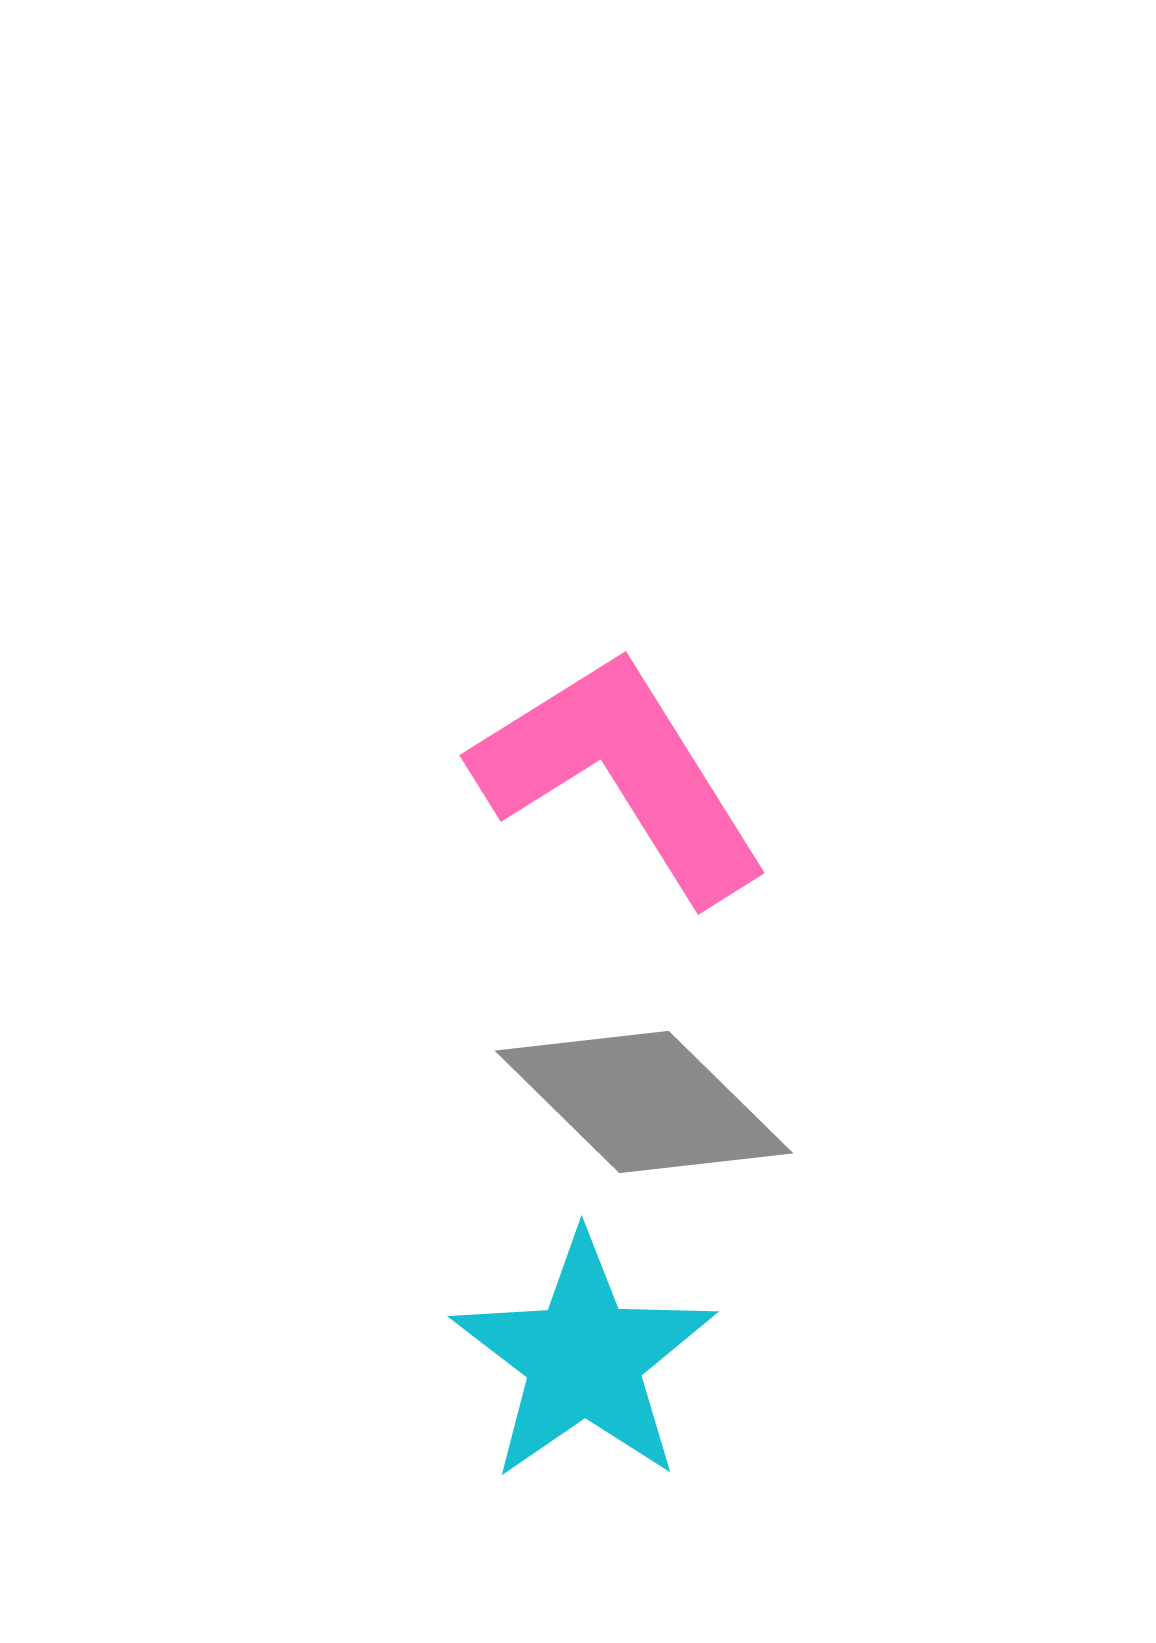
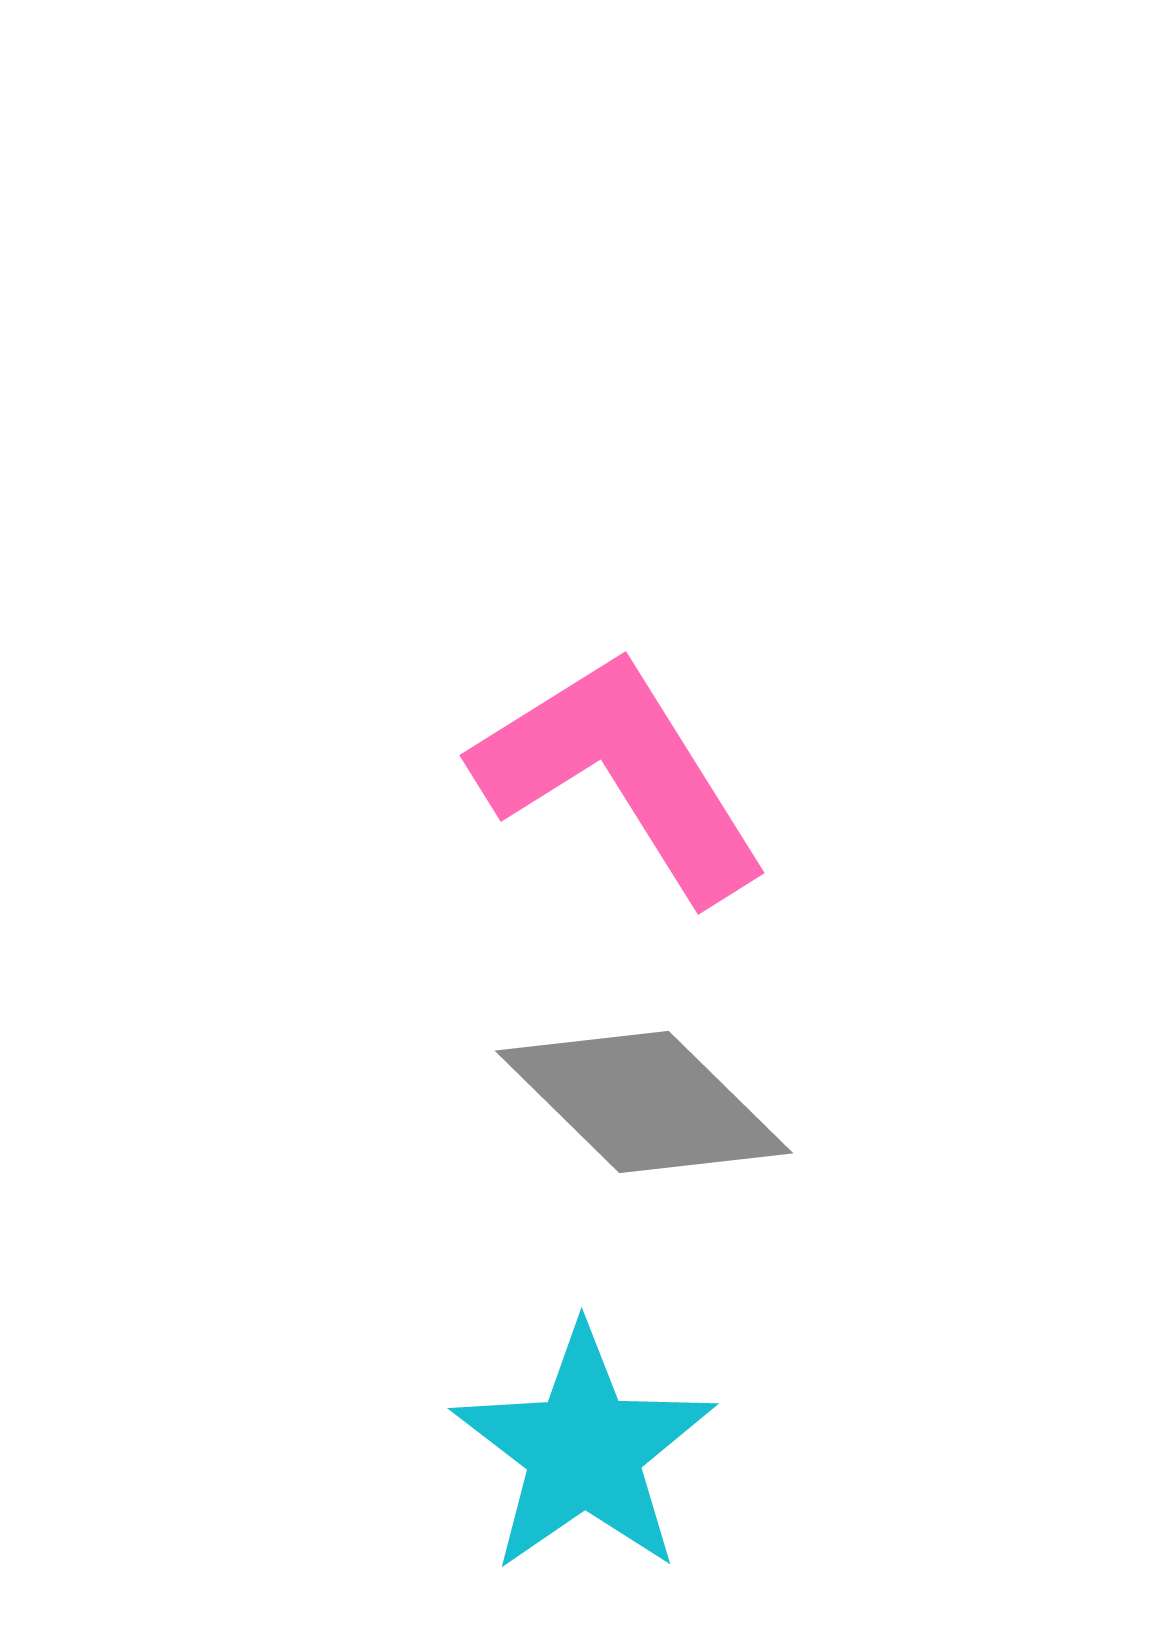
cyan star: moved 92 px down
